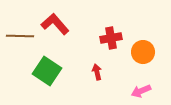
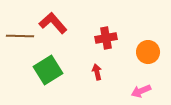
red L-shape: moved 2 px left, 1 px up
red cross: moved 5 px left
orange circle: moved 5 px right
green square: moved 1 px right, 1 px up; rotated 24 degrees clockwise
